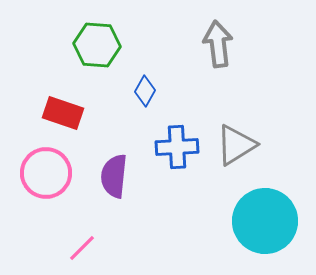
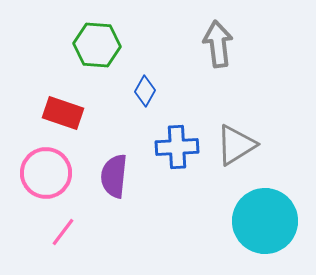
pink line: moved 19 px left, 16 px up; rotated 8 degrees counterclockwise
